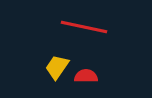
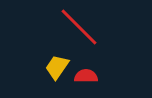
red line: moved 5 px left; rotated 33 degrees clockwise
